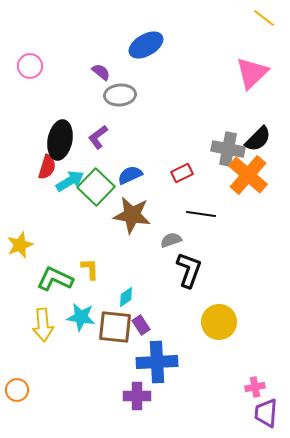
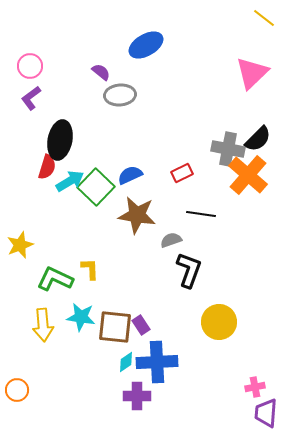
purple L-shape: moved 67 px left, 39 px up
brown star: moved 5 px right
cyan diamond: moved 65 px down
